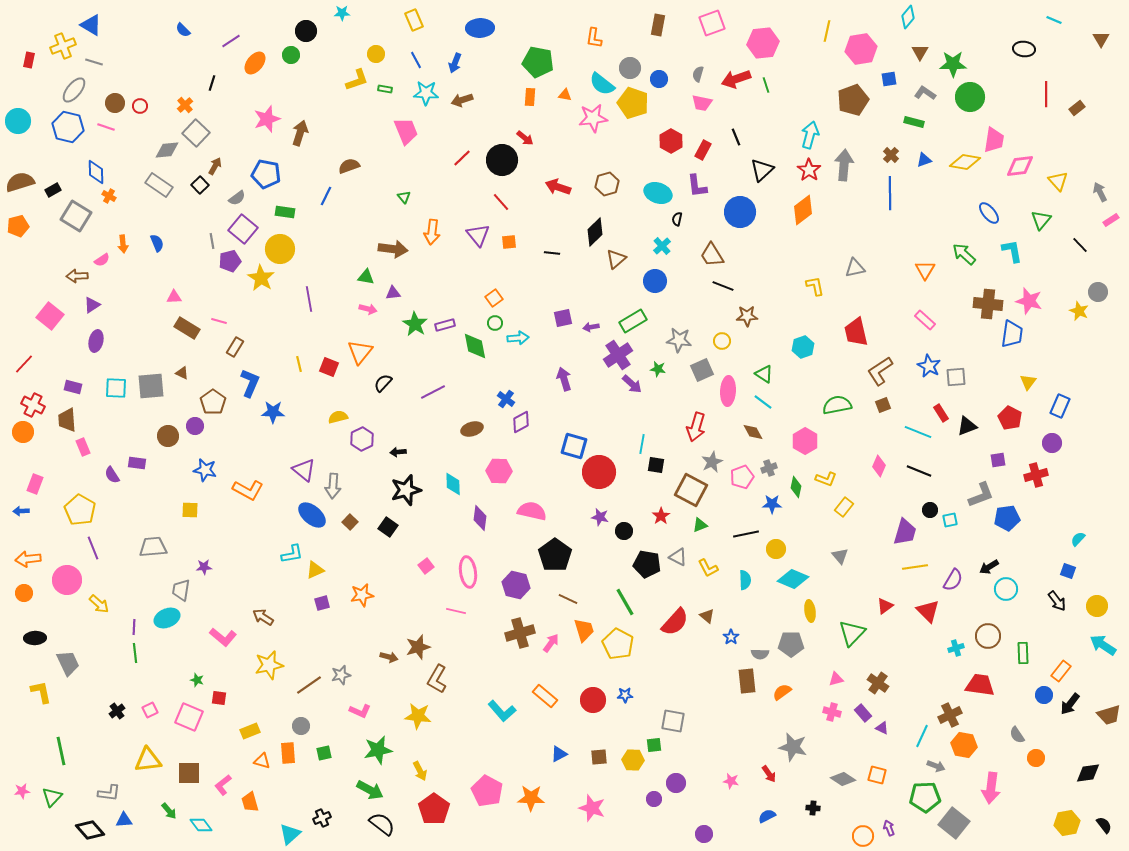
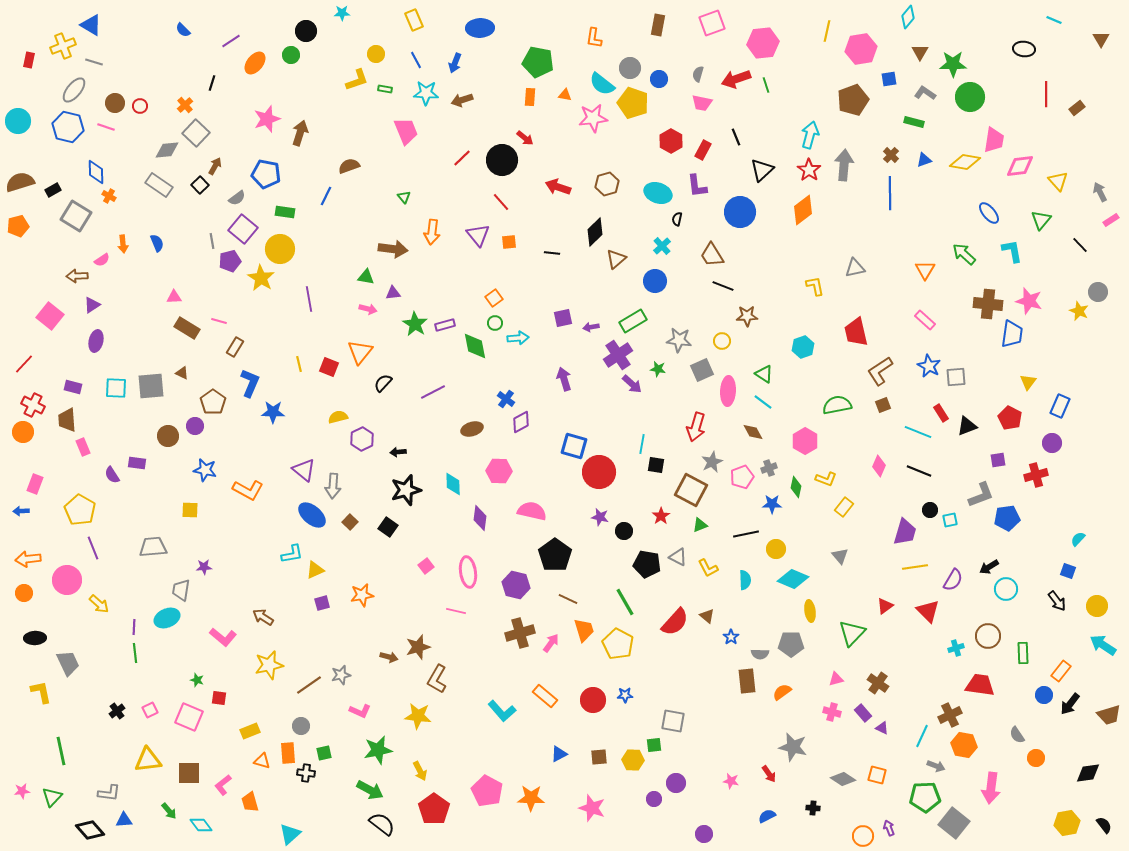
black cross at (322, 818): moved 16 px left, 45 px up; rotated 30 degrees clockwise
